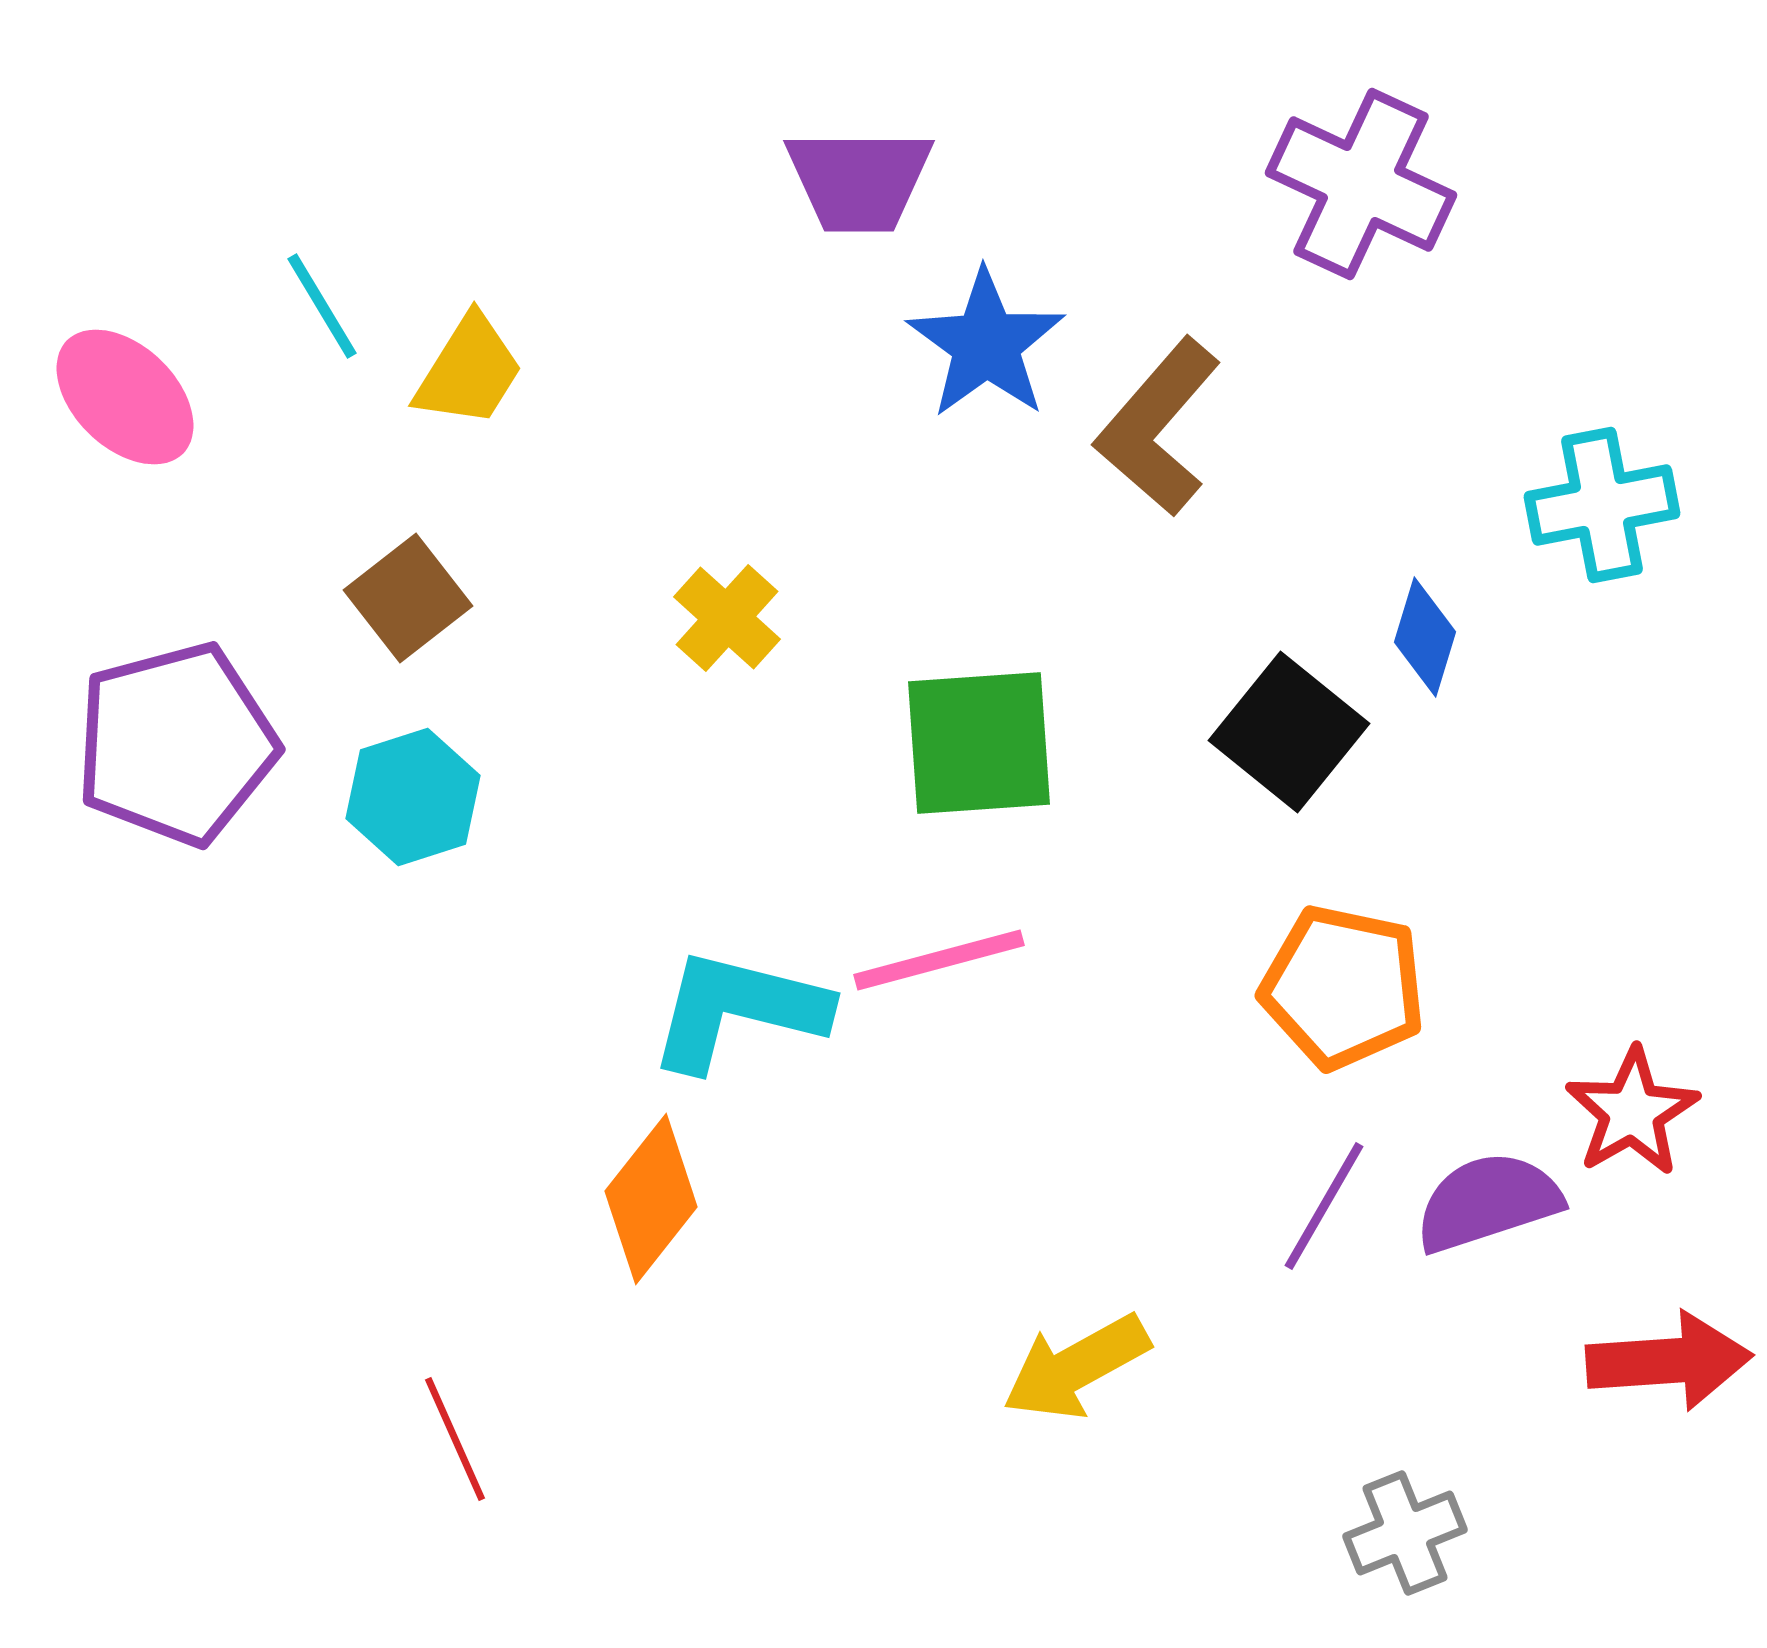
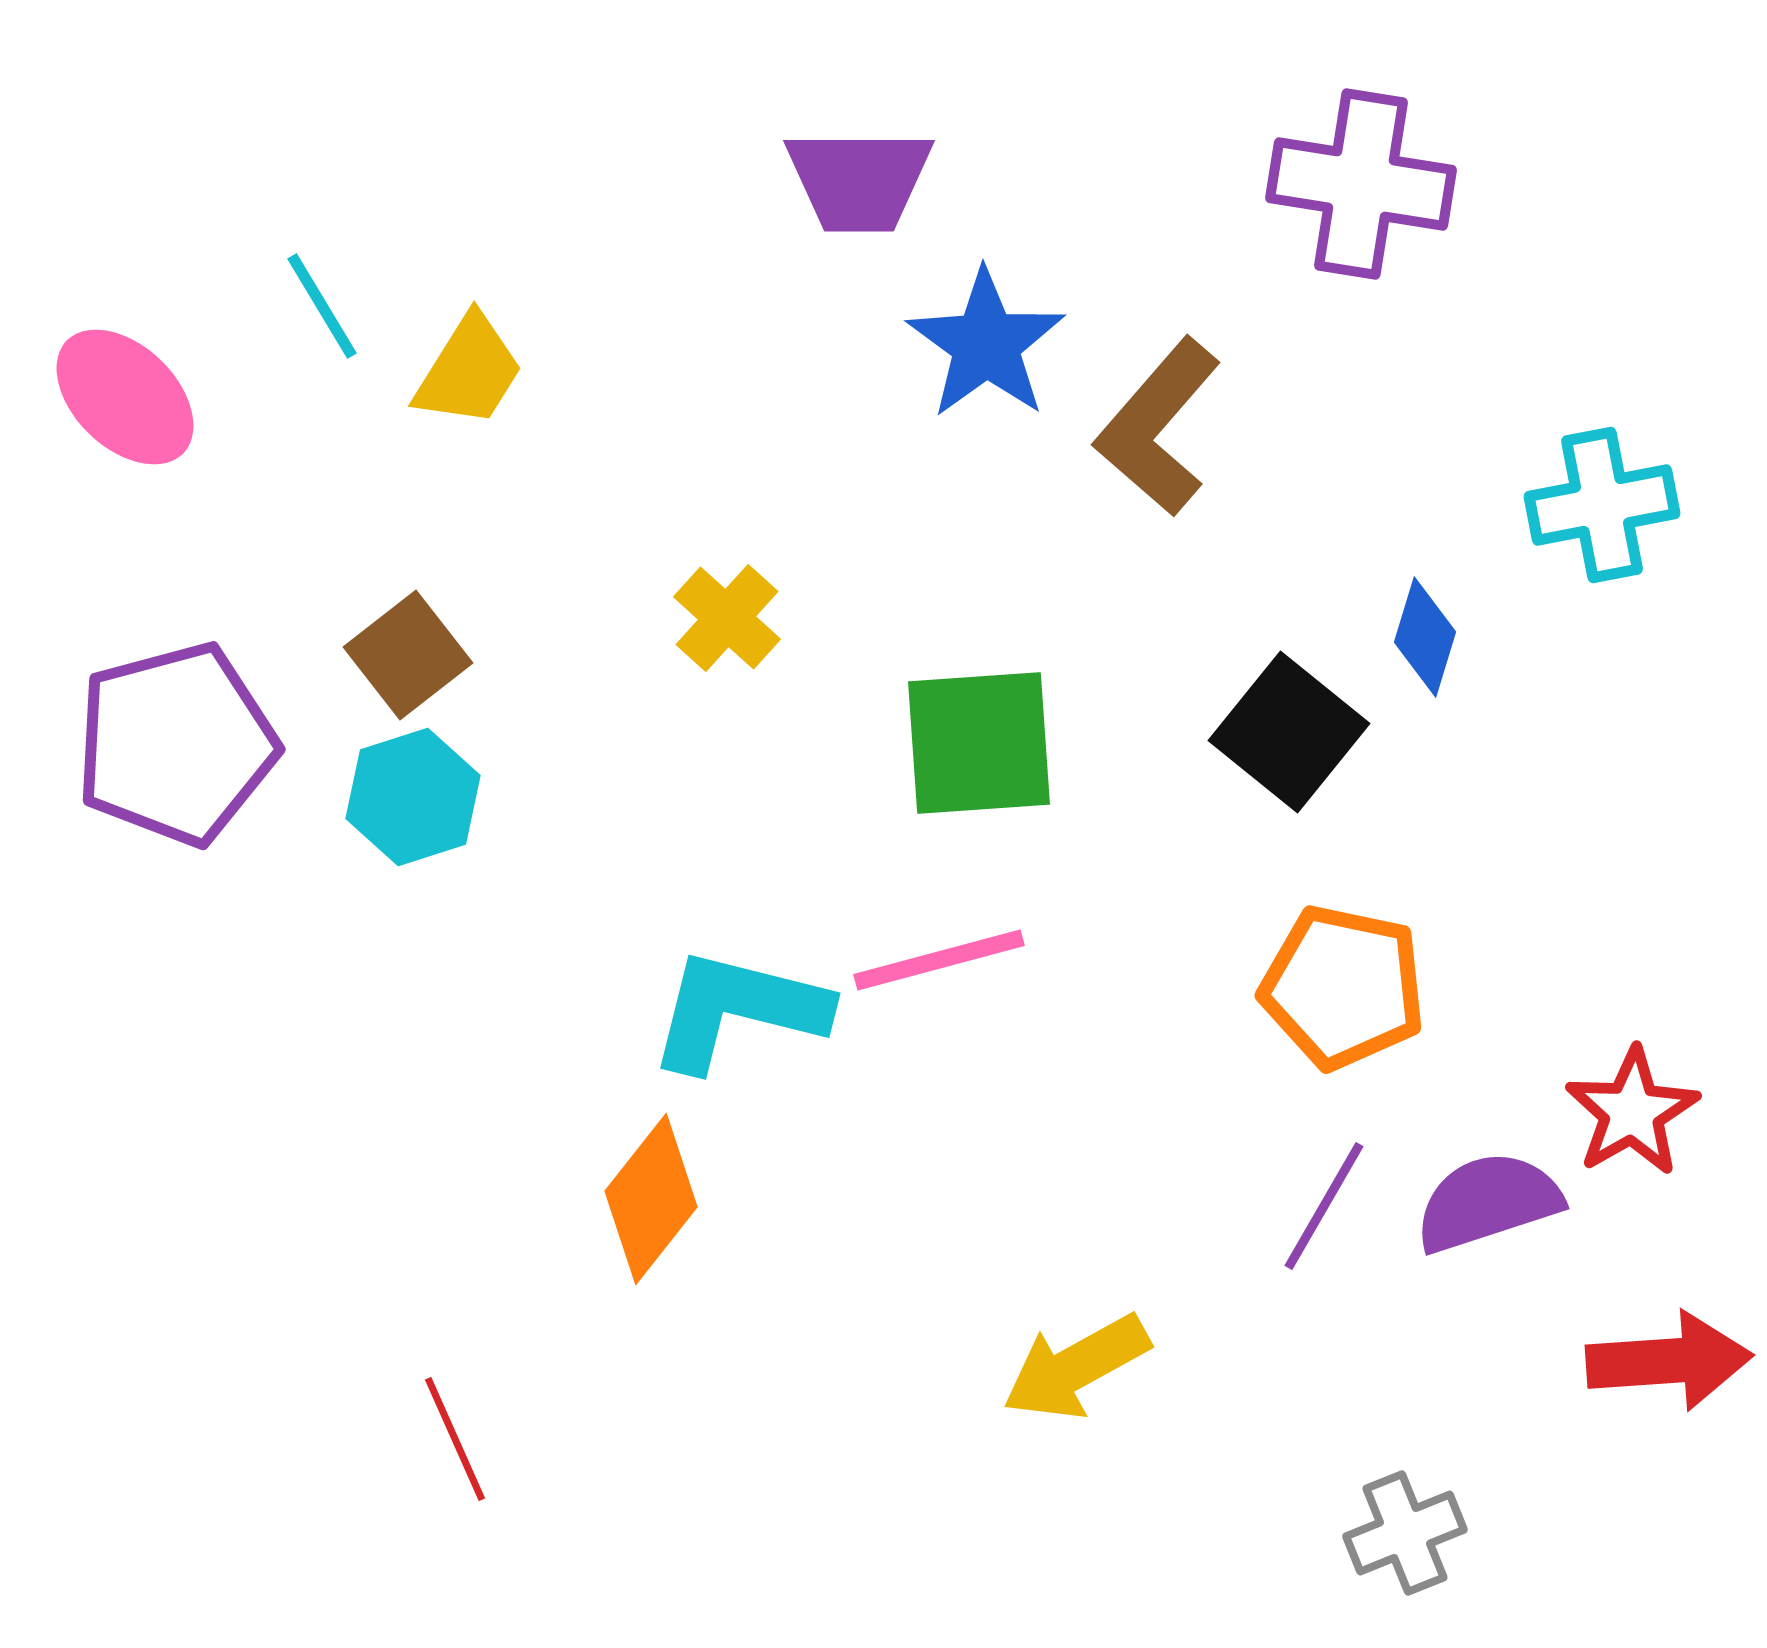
purple cross: rotated 16 degrees counterclockwise
brown square: moved 57 px down
